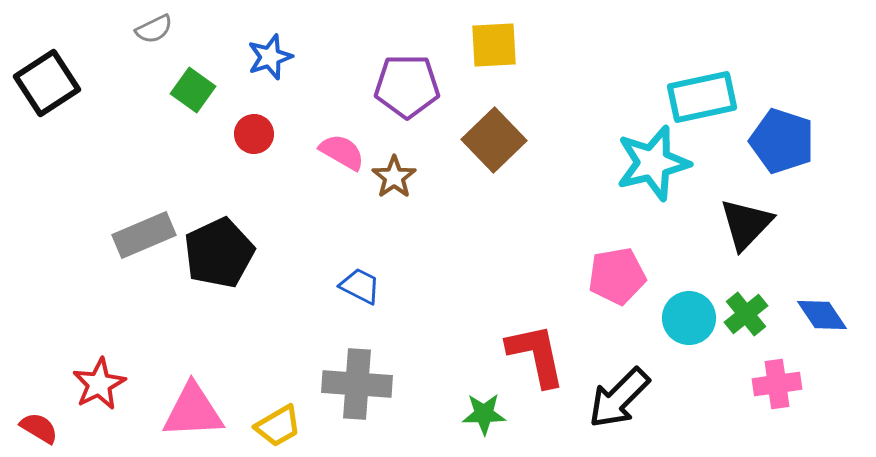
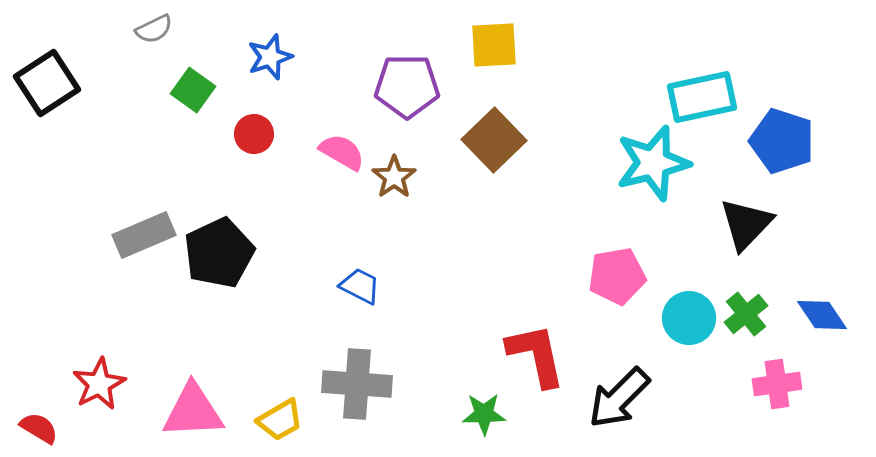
yellow trapezoid: moved 2 px right, 6 px up
